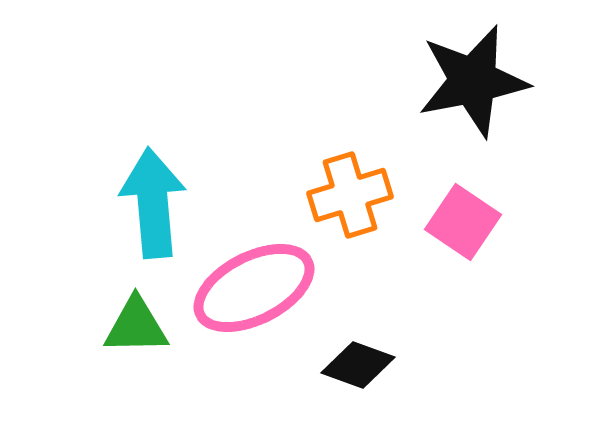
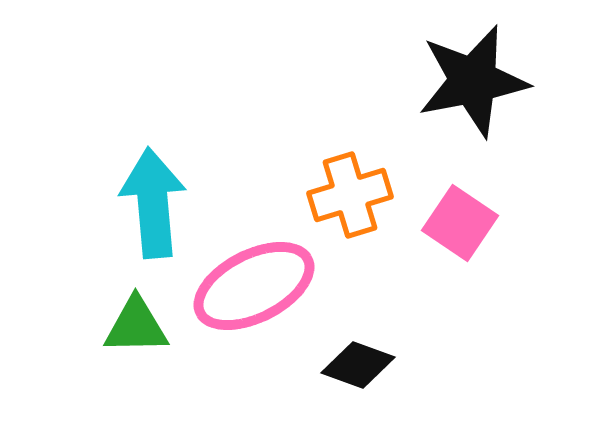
pink square: moved 3 px left, 1 px down
pink ellipse: moved 2 px up
